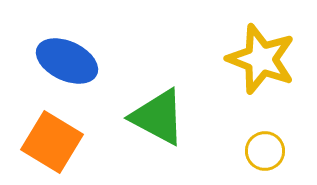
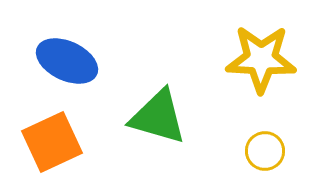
yellow star: rotated 18 degrees counterclockwise
green triangle: rotated 12 degrees counterclockwise
orange square: rotated 34 degrees clockwise
